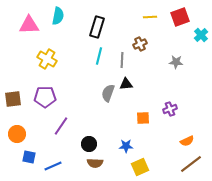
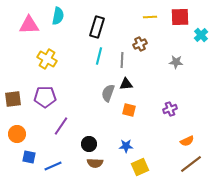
red square: rotated 18 degrees clockwise
orange square: moved 14 px left, 8 px up; rotated 16 degrees clockwise
